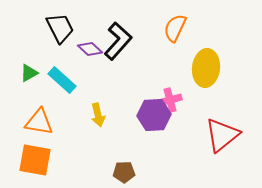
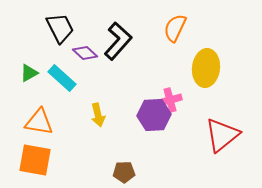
purple diamond: moved 5 px left, 4 px down
cyan rectangle: moved 2 px up
